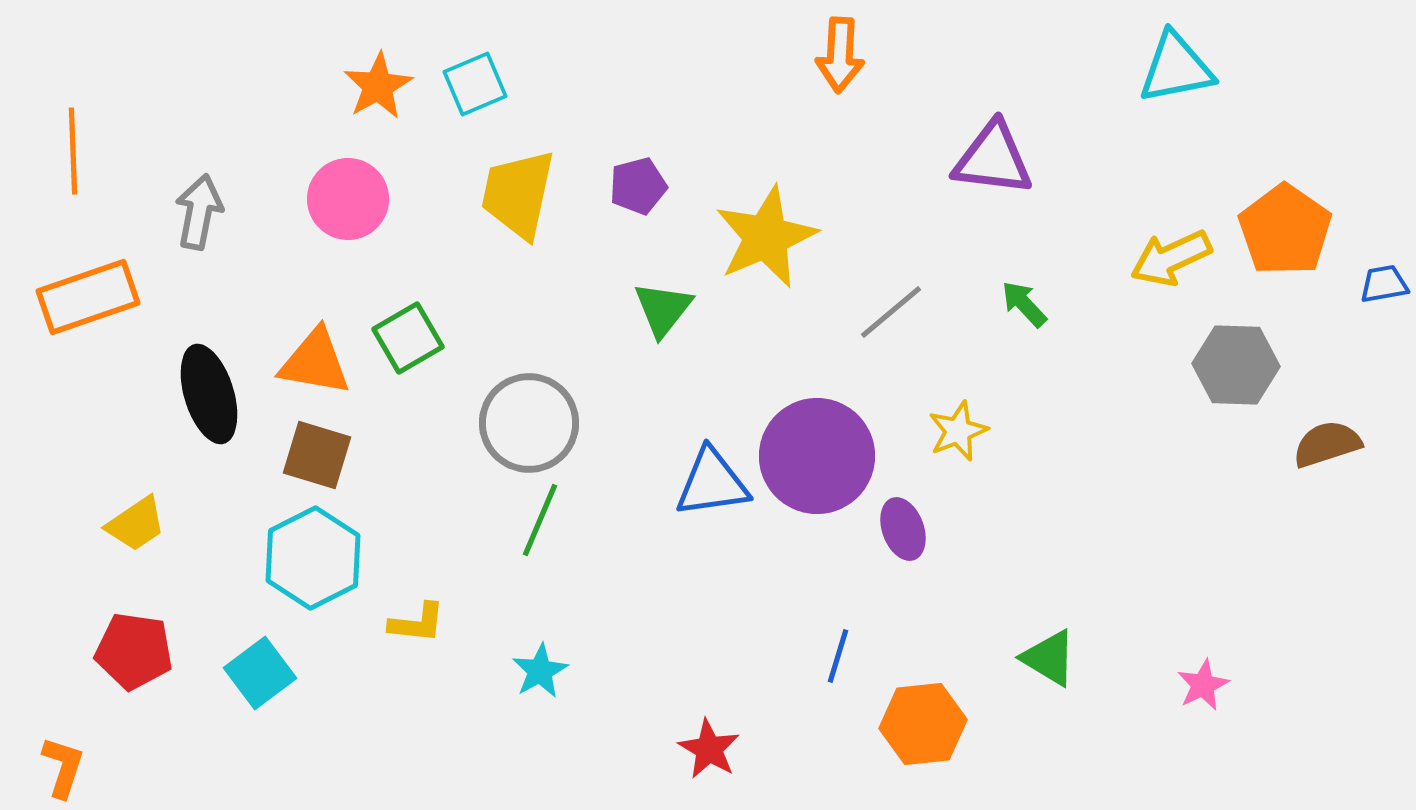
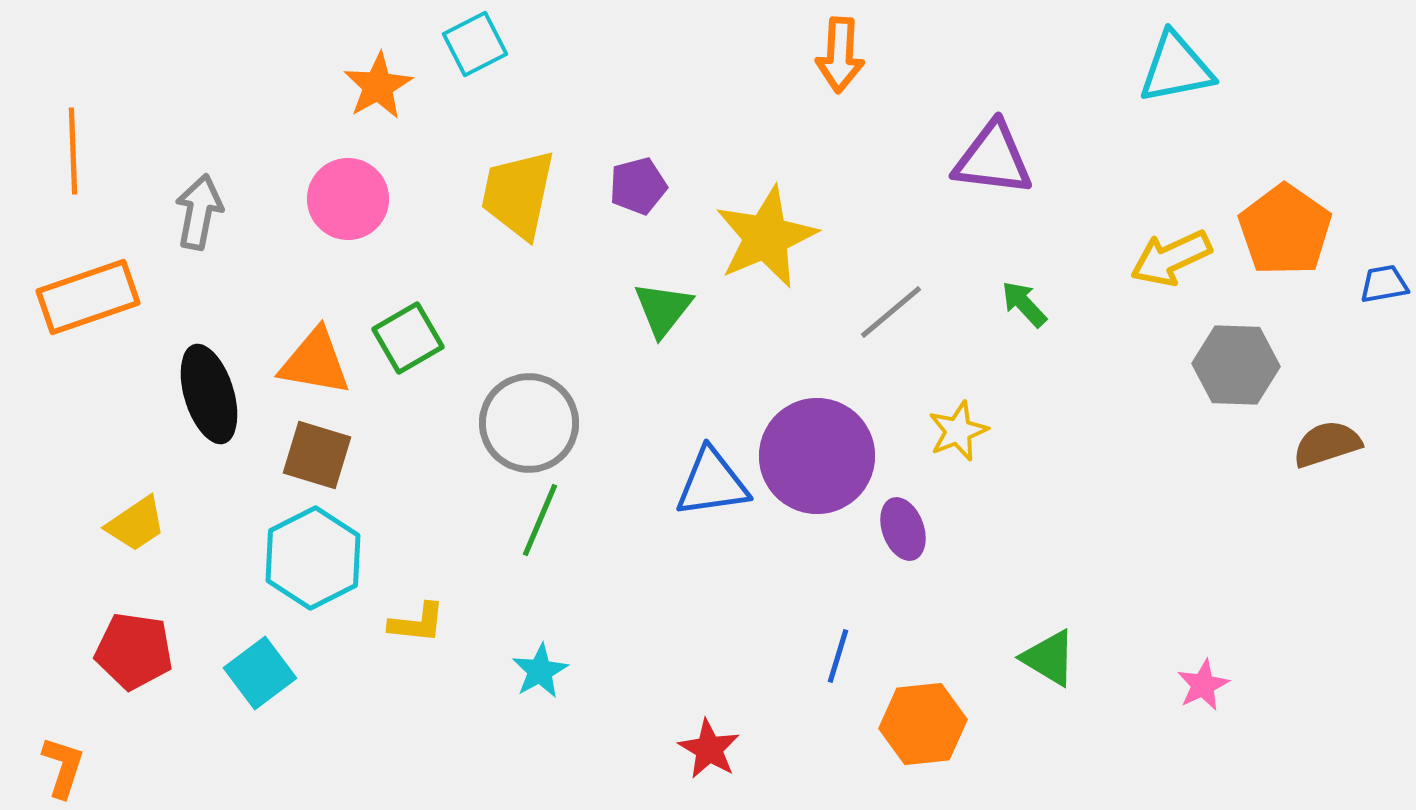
cyan square at (475, 84): moved 40 px up; rotated 4 degrees counterclockwise
